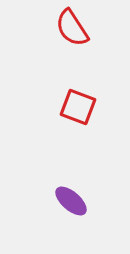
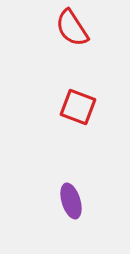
purple ellipse: rotated 32 degrees clockwise
